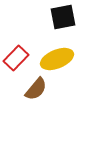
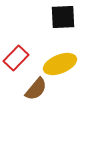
black square: rotated 8 degrees clockwise
yellow ellipse: moved 3 px right, 5 px down
